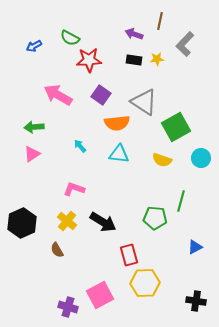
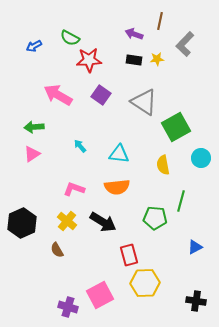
orange semicircle: moved 64 px down
yellow semicircle: moved 1 px right, 5 px down; rotated 60 degrees clockwise
